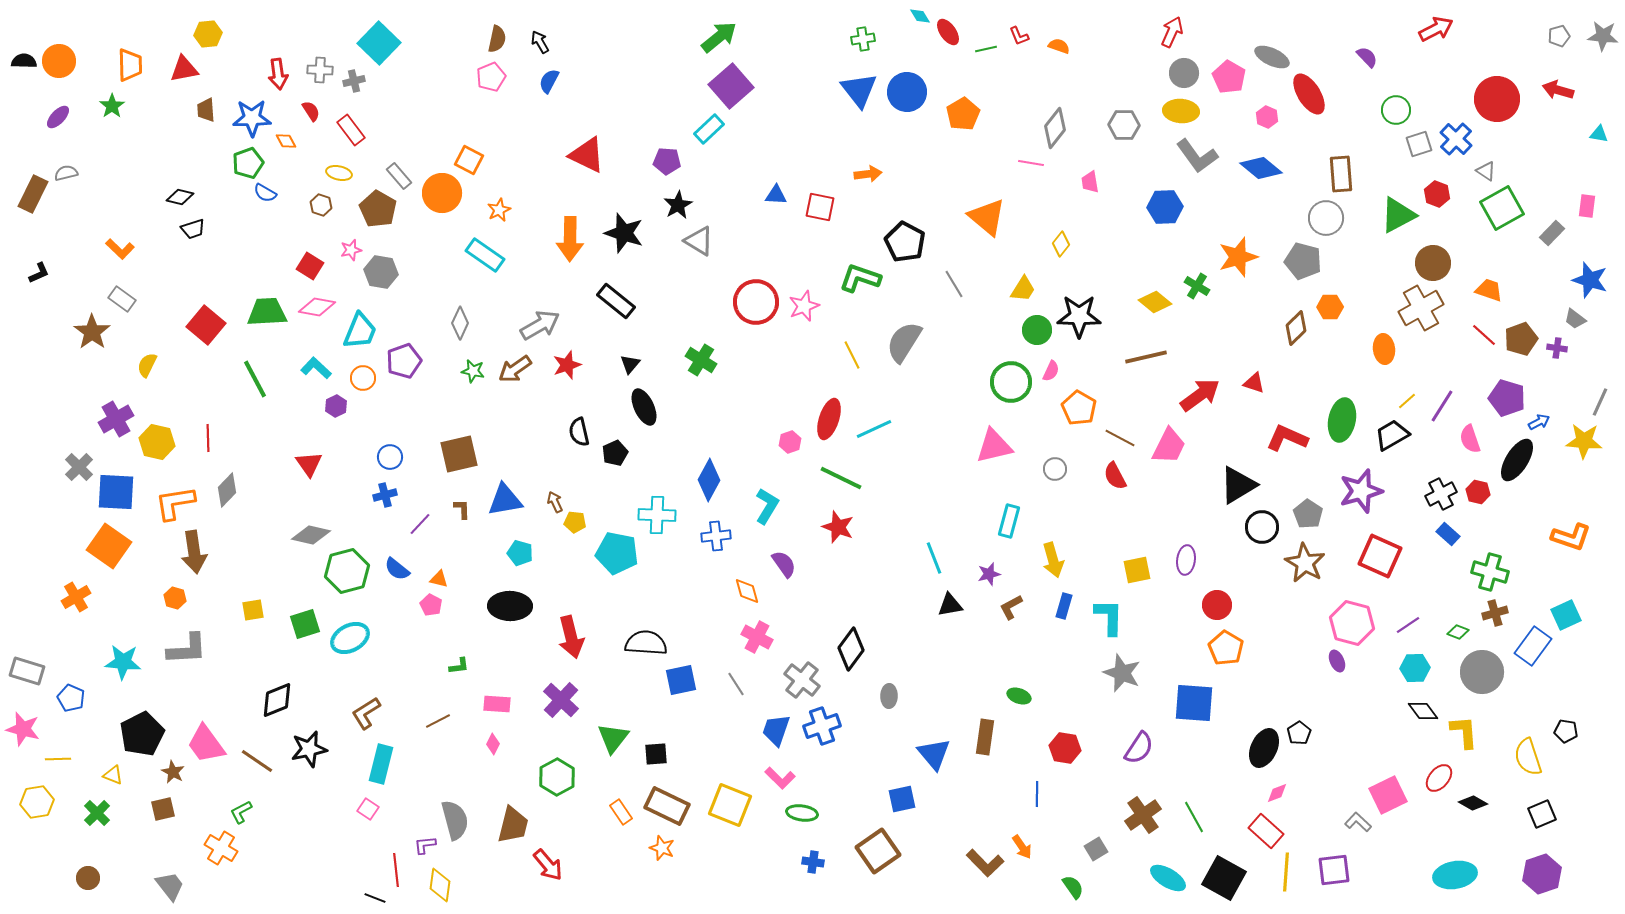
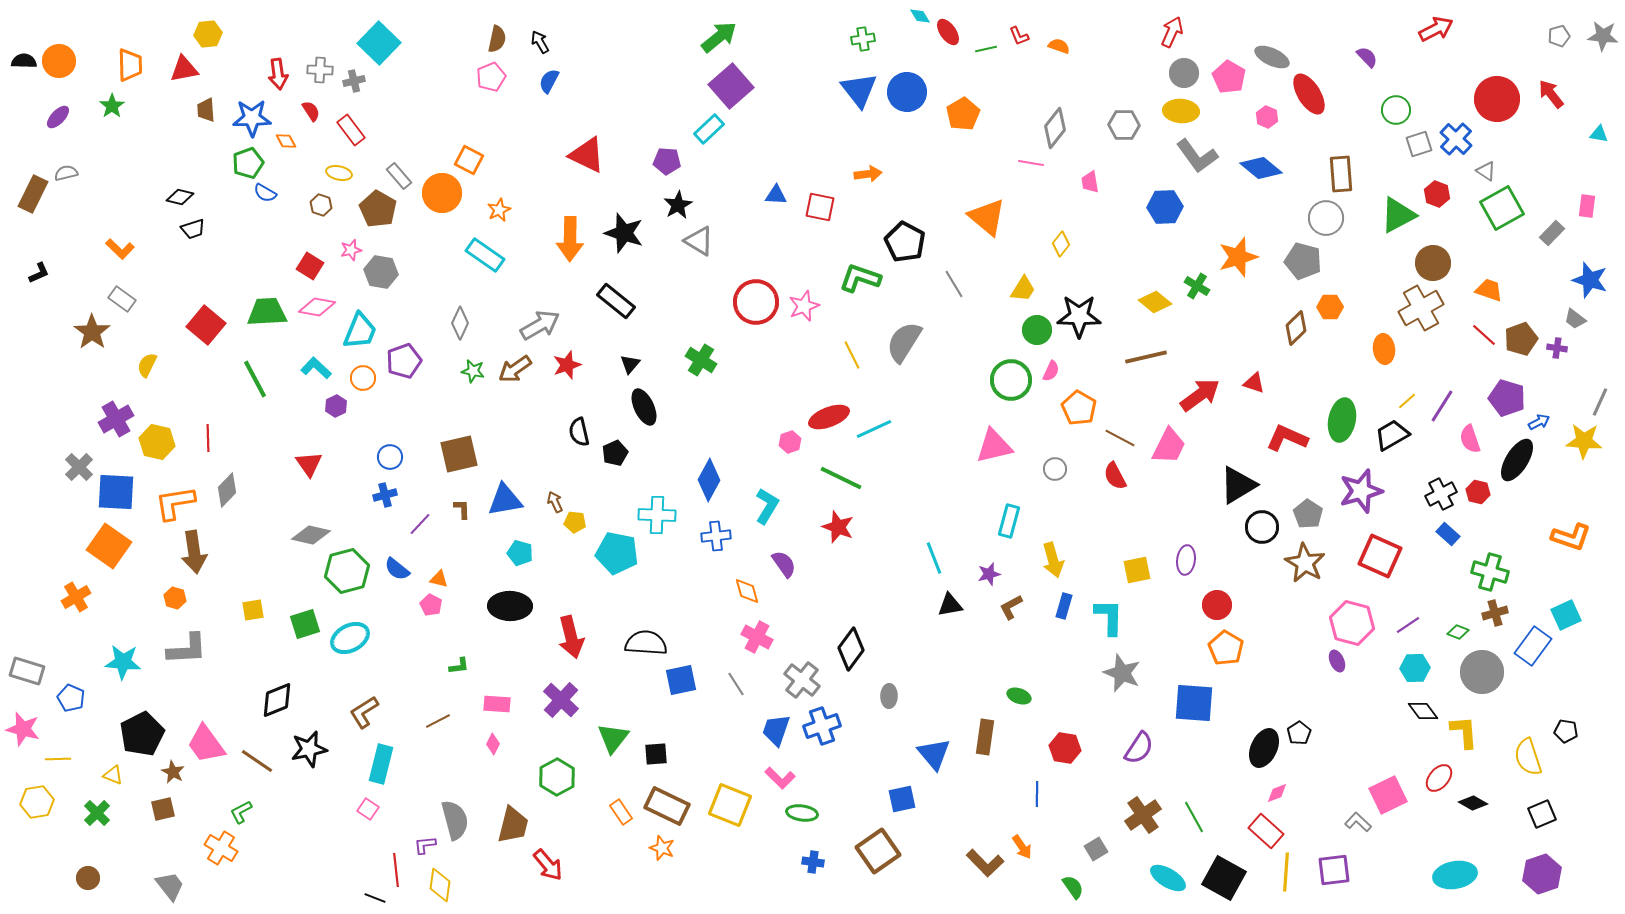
red arrow at (1558, 90): moved 7 px left, 4 px down; rotated 36 degrees clockwise
green circle at (1011, 382): moved 2 px up
red ellipse at (829, 419): moved 2 px up; rotated 51 degrees clockwise
brown L-shape at (366, 713): moved 2 px left, 1 px up
